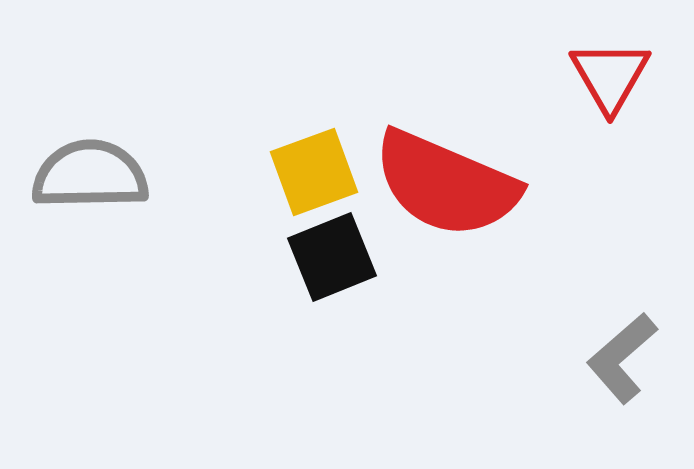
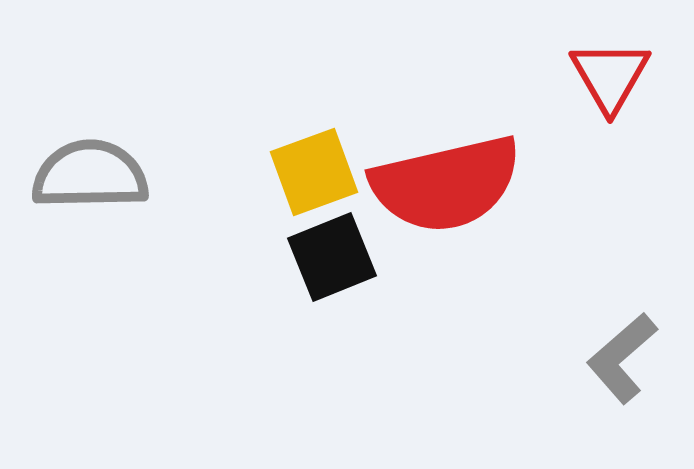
red semicircle: rotated 36 degrees counterclockwise
